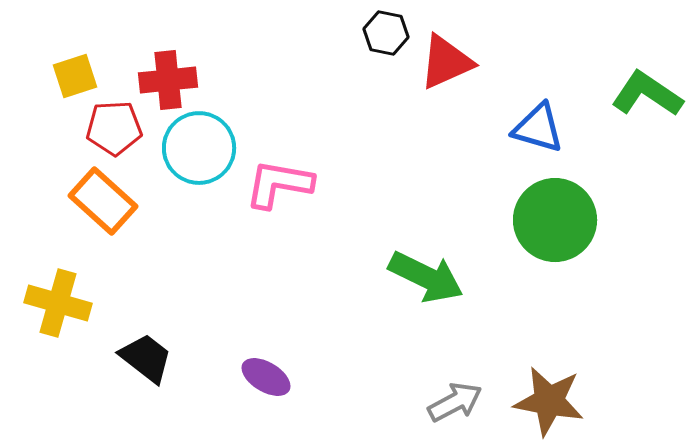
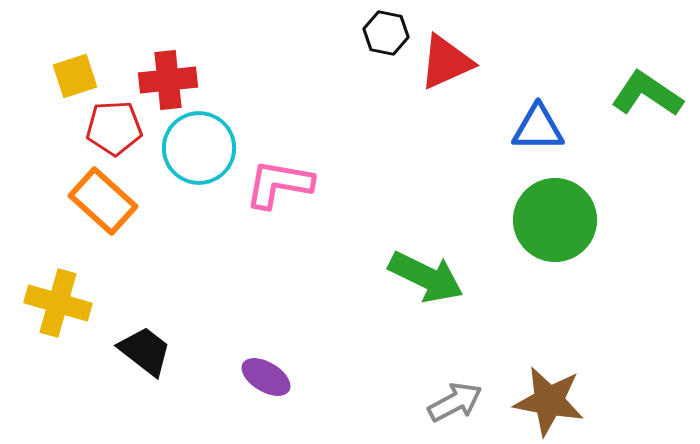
blue triangle: rotated 16 degrees counterclockwise
black trapezoid: moved 1 px left, 7 px up
